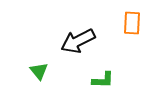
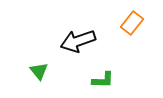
orange rectangle: rotated 35 degrees clockwise
black arrow: rotated 8 degrees clockwise
